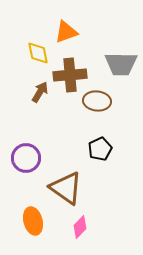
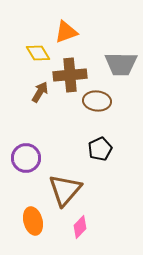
yellow diamond: rotated 20 degrees counterclockwise
brown triangle: moved 1 px left, 2 px down; rotated 36 degrees clockwise
